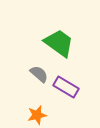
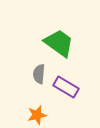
gray semicircle: rotated 126 degrees counterclockwise
